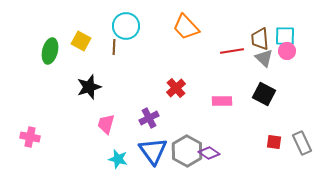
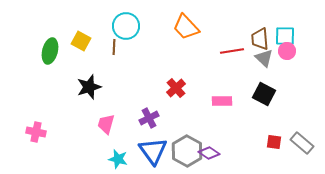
pink cross: moved 6 px right, 5 px up
gray rectangle: rotated 25 degrees counterclockwise
